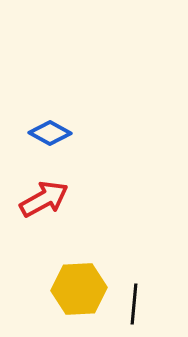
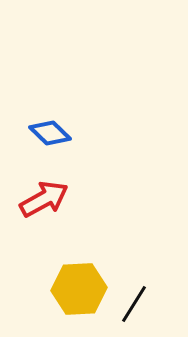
blue diamond: rotated 15 degrees clockwise
black line: rotated 27 degrees clockwise
